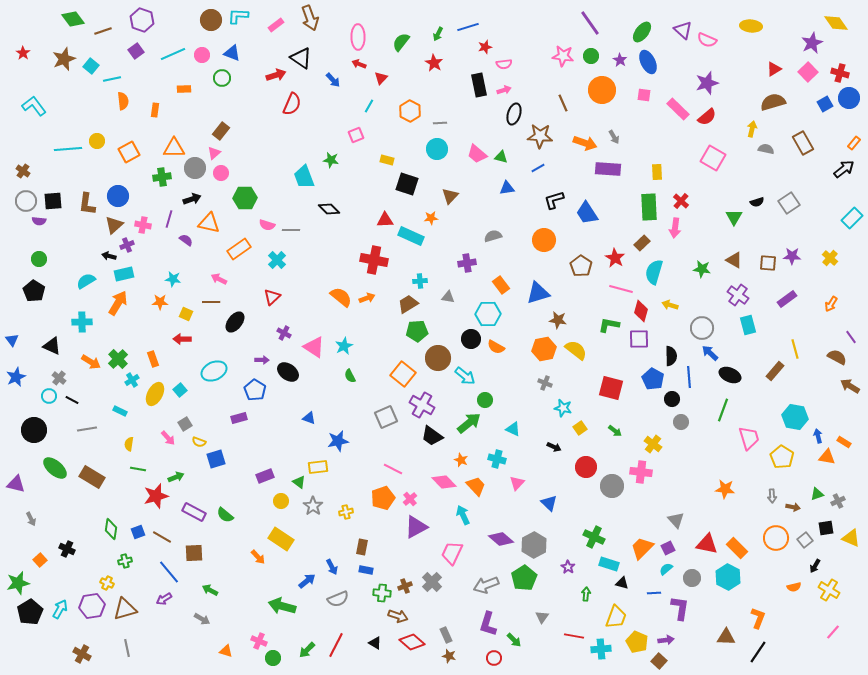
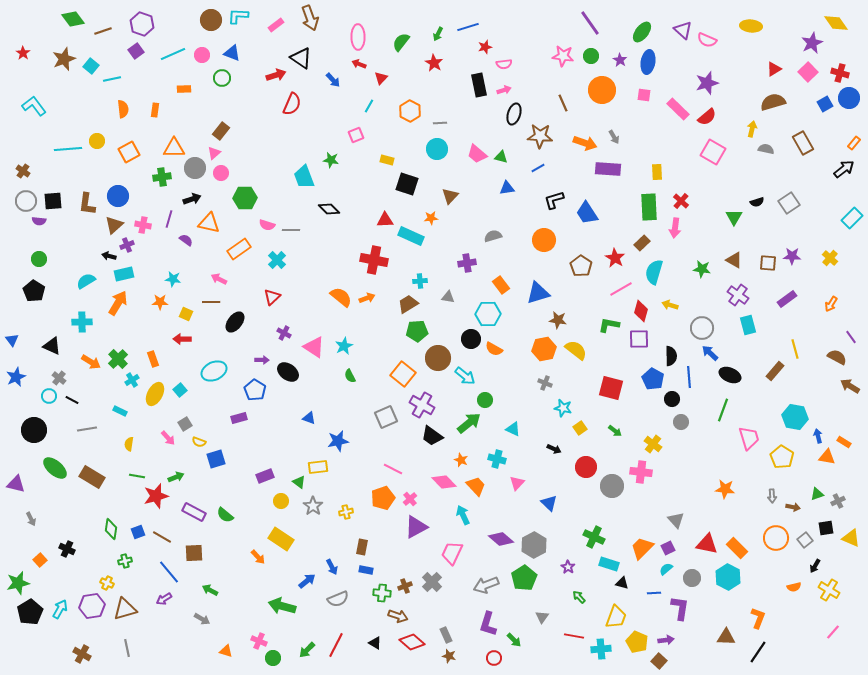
purple hexagon at (142, 20): moved 4 px down
blue ellipse at (648, 62): rotated 35 degrees clockwise
orange semicircle at (123, 101): moved 8 px down
pink square at (713, 158): moved 6 px up
pink line at (621, 289): rotated 45 degrees counterclockwise
orange semicircle at (496, 347): moved 2 px left, 2 px down
black arrow at (554, 447): moved 2 px down
green line at (138, 469): moved 1 px left, 7 px down
green arrow at (586, 594): moved 7 px left, 3 px down; rotated 48 degrees counterclockwise
